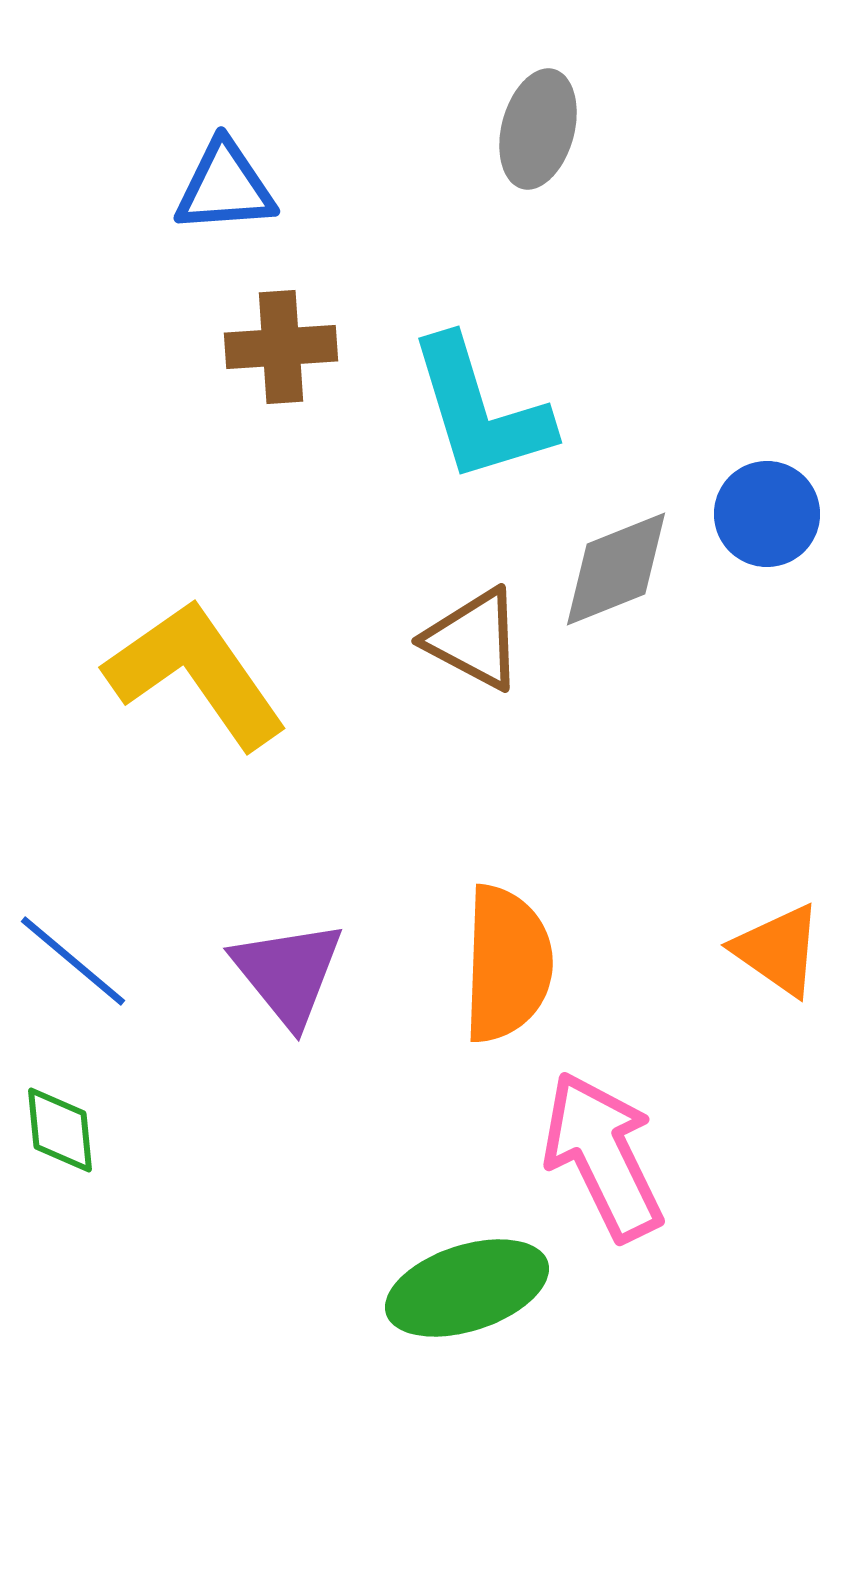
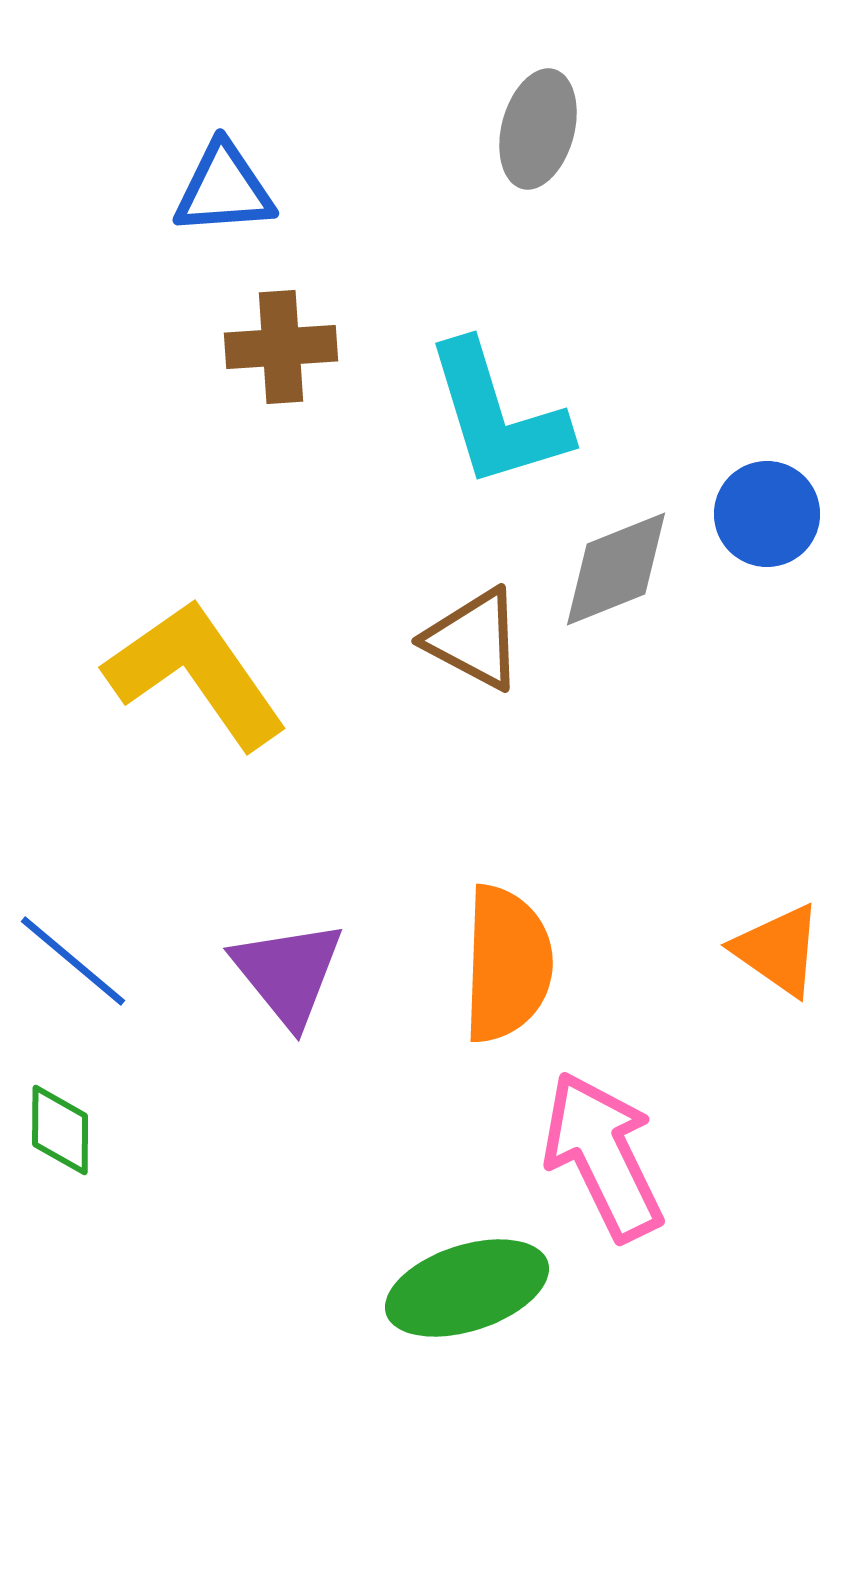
blue triangle: moved 1 px left, 2 px down
cyan L-shape: moved 17 px right, 5 px down
green diamond: rotated 6 degrees clockwise
